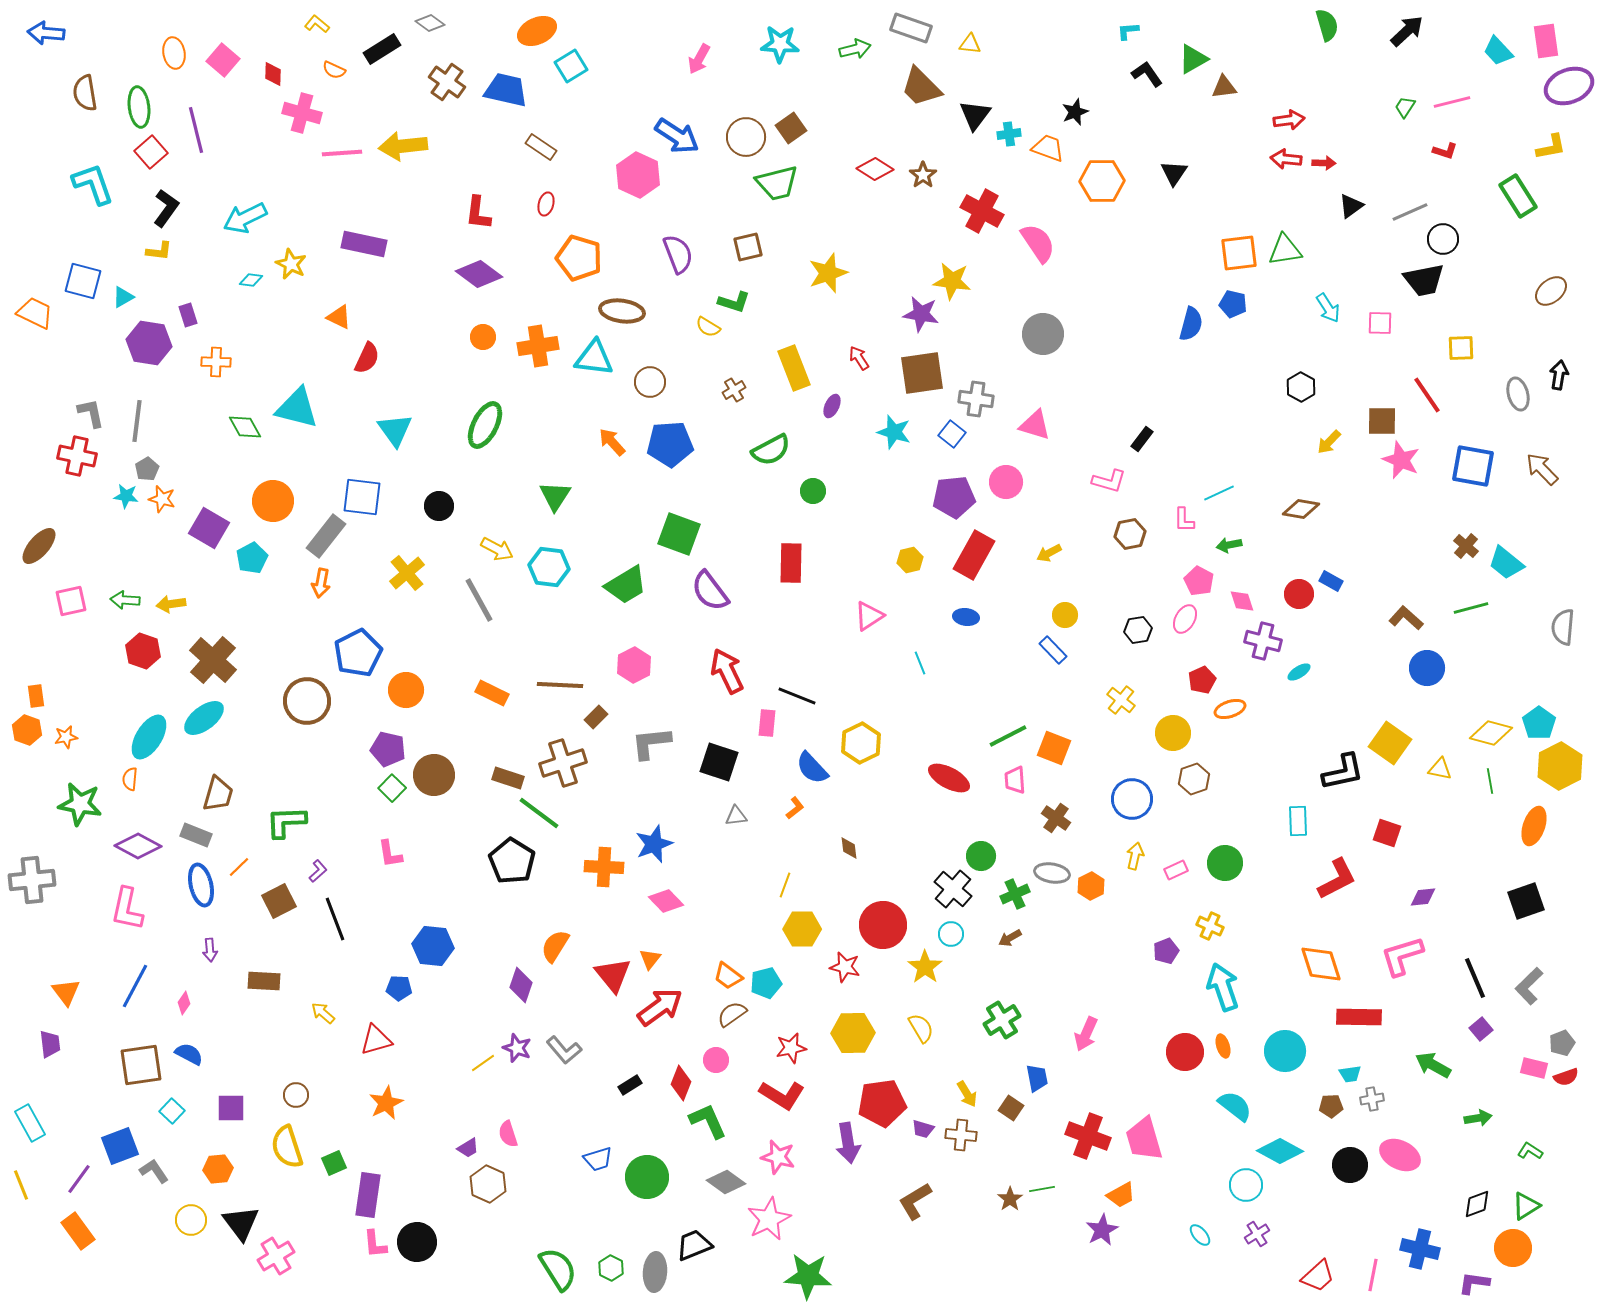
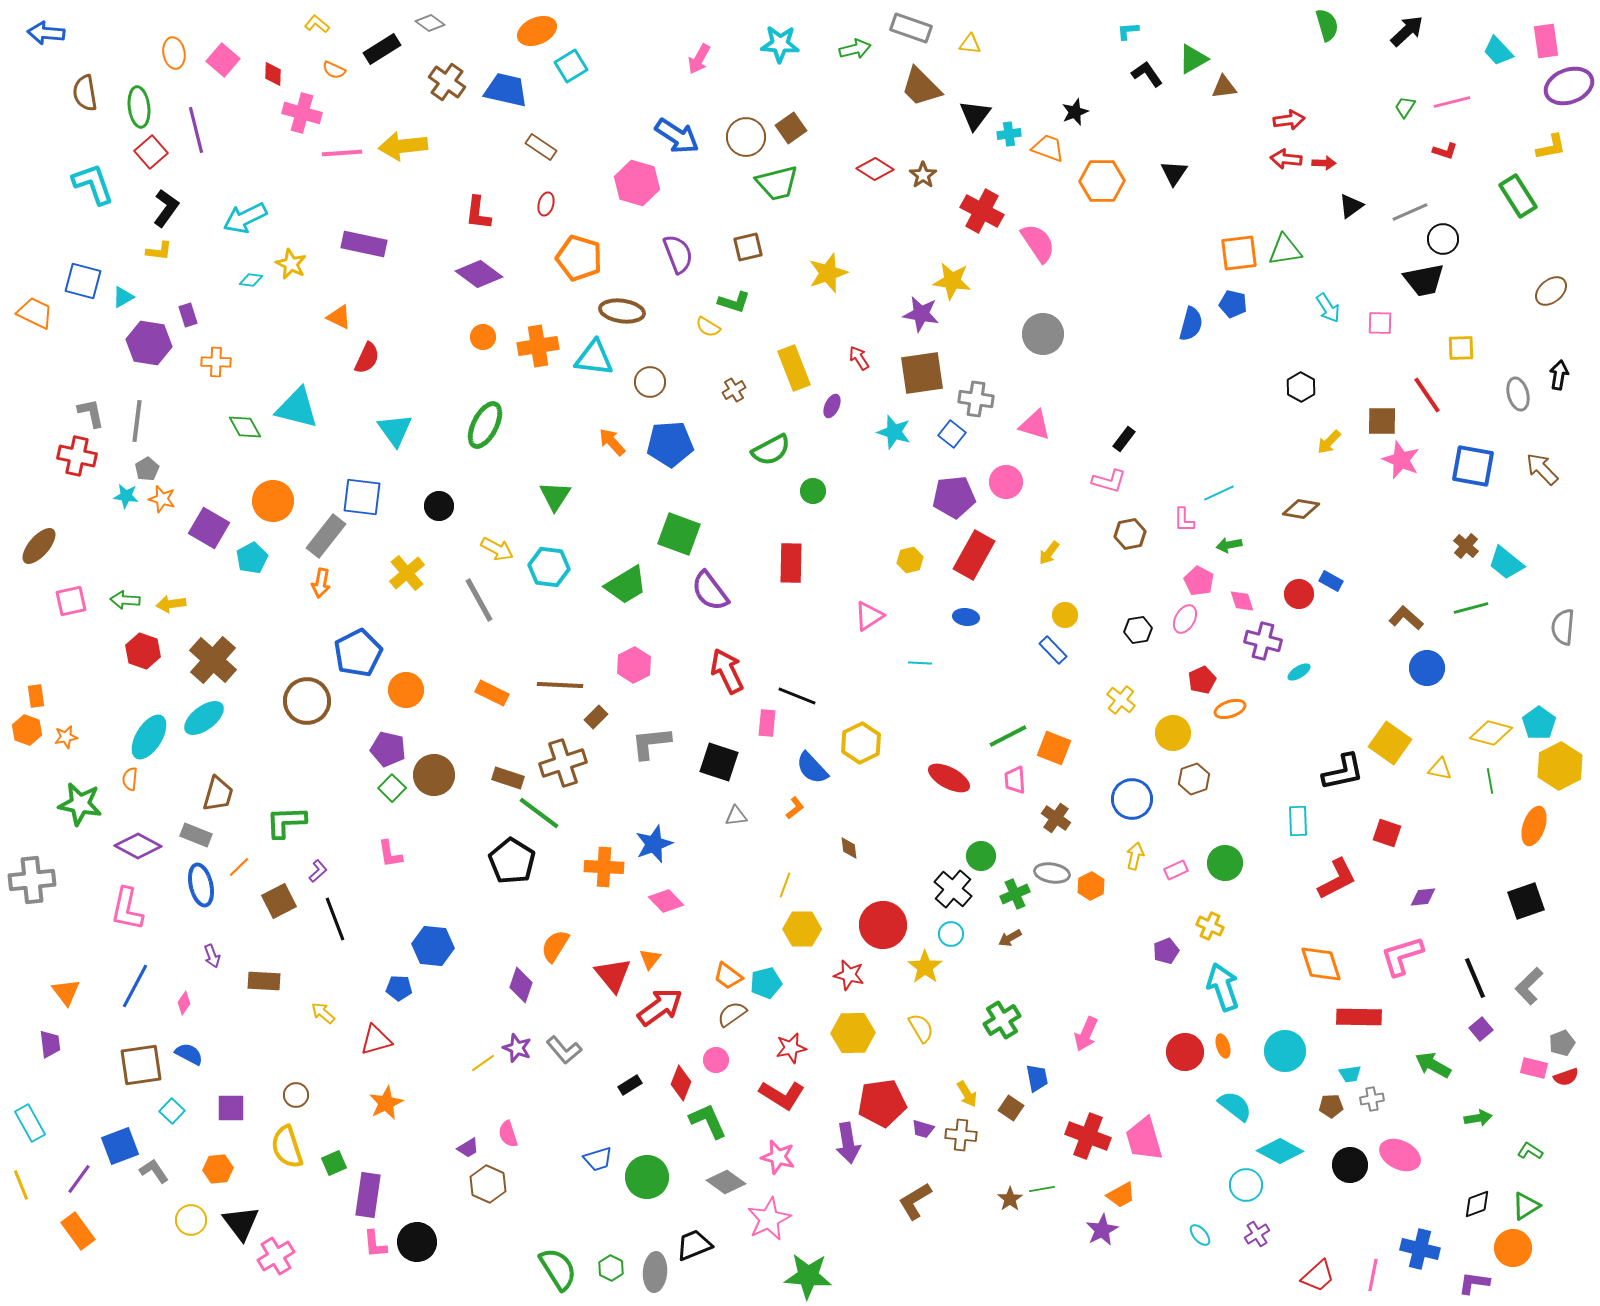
pink hexagon at (638, 175): moved 1 px left, 8 px down; rotated 9 degrees counterclockwise
black rectangle at (1142, 439): moved 18 px left
yellow arrow at (1049, 553): rotated 25 degrees counterclockwise
cyan line at (920, 663): rotated 65 degrees counterclockwise
purple arrow at (210, 950): moved 2 px right, 6 px down; rotated 15 degrees counterclockwise
red star at (845, 967): moved 4 px right, 8 px down
